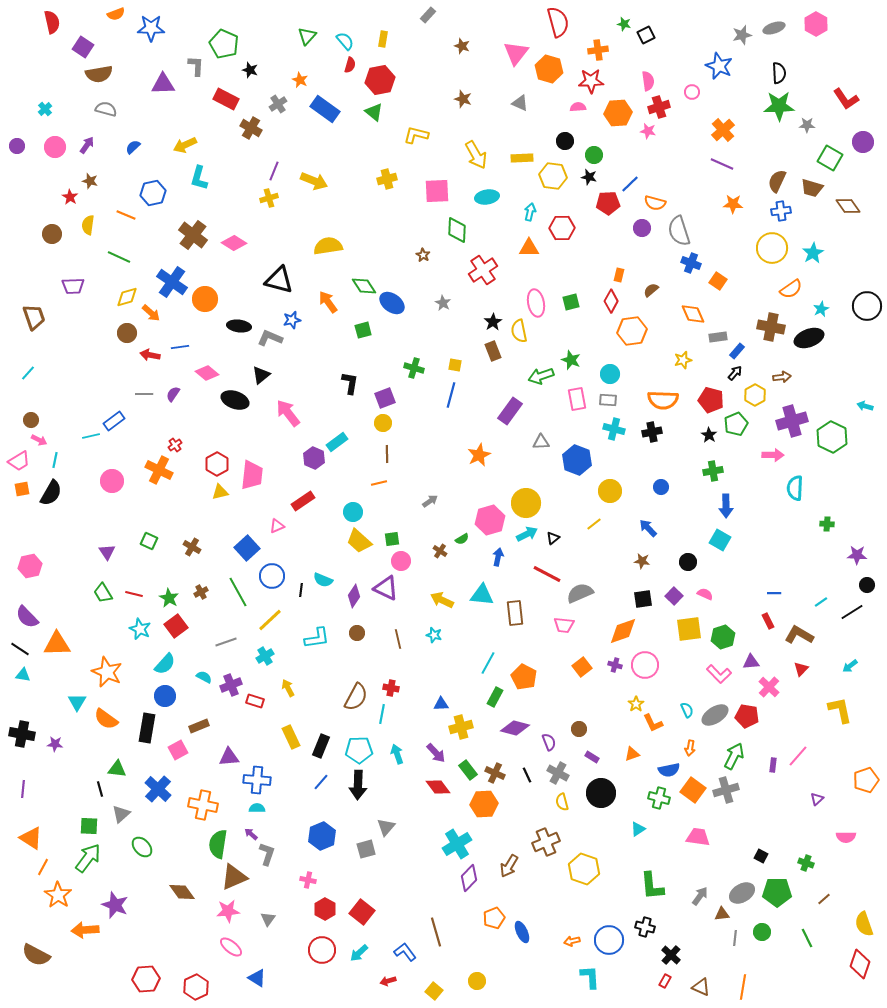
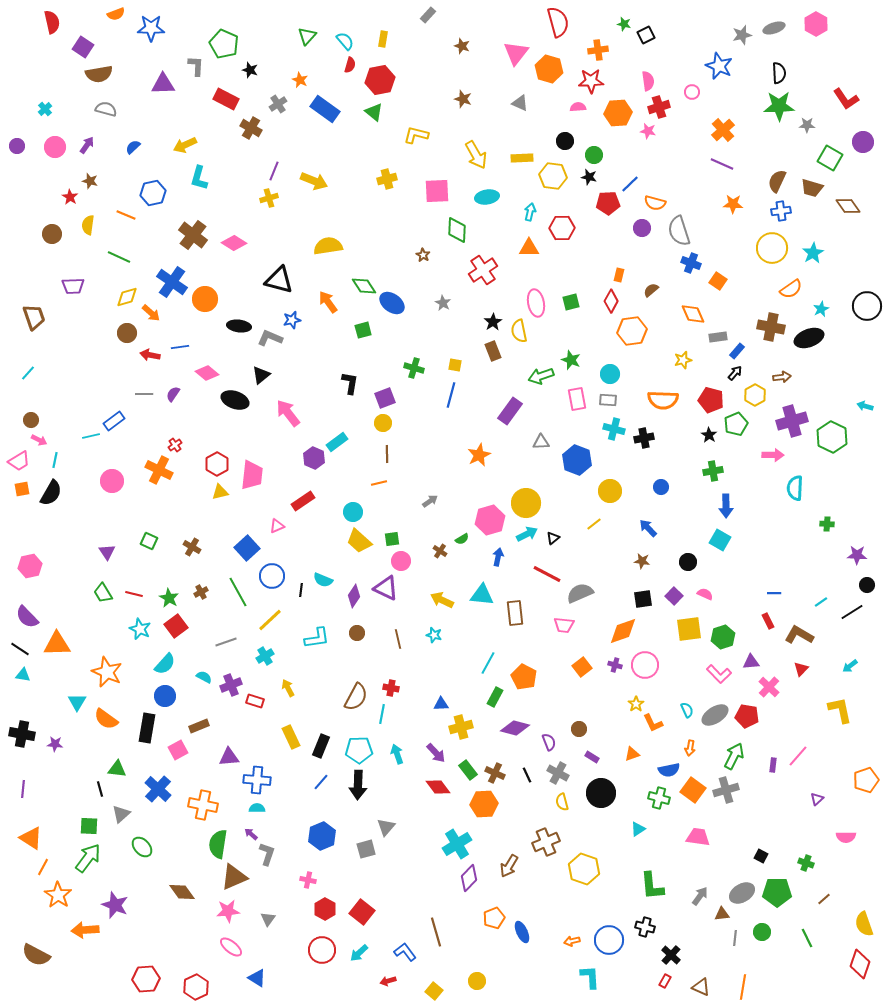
black cross at (652, 432): moved 8 px left, 6 px down
